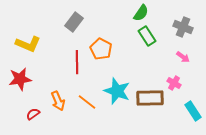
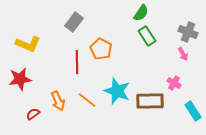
gray cross: moved 5 px right, 5 px down
pink arrow: moved 3 px up; rotated 24 degrees clockwise
brown rectangle: moved 3 px down
orange line: moved 2 px up
